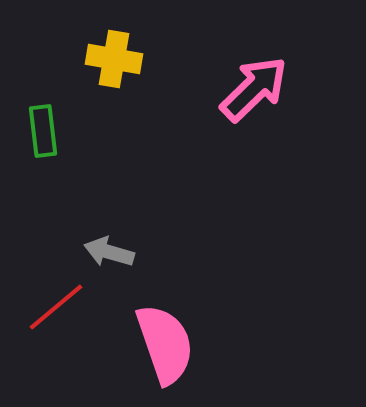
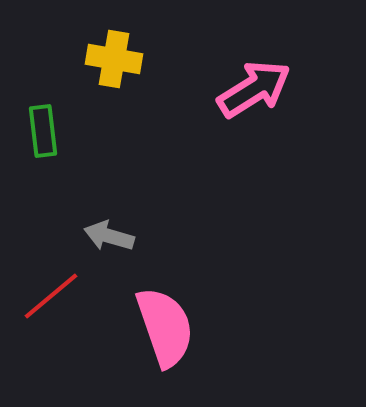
pink arrow: rotated 12 degrees clockwise
gray arrow: moved 16 px up
red line: moved 5 px left, 11 px up
pink semicircle: moved 17 px up
